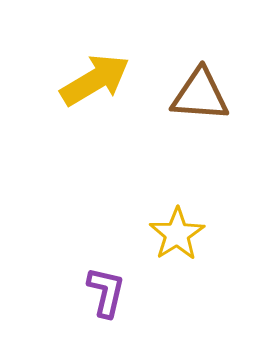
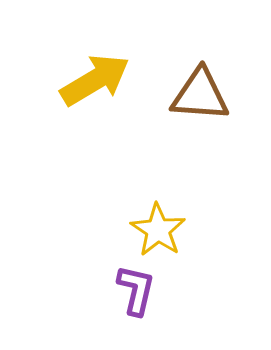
yellow star: moved 19 px left, 4 px up; rotated 6 degrees counterclockwise
purple L-shape: moved 30 px right, 2 px up
